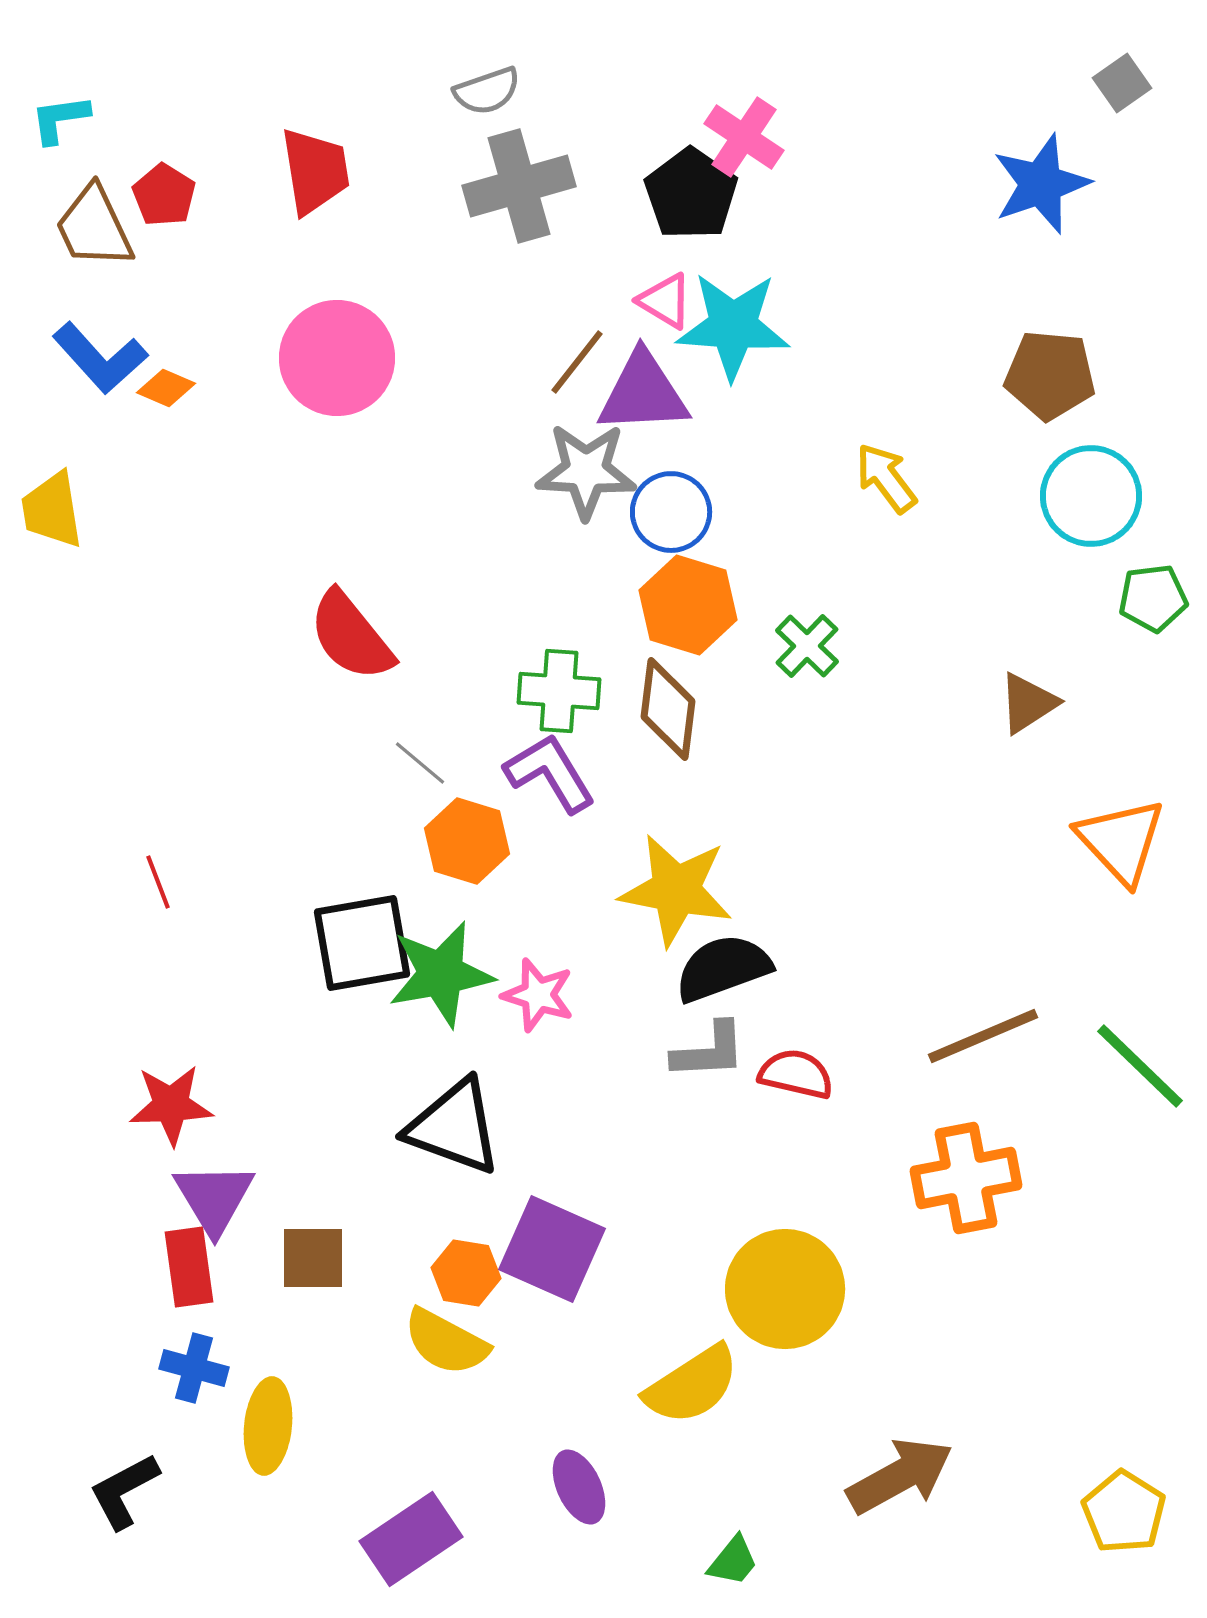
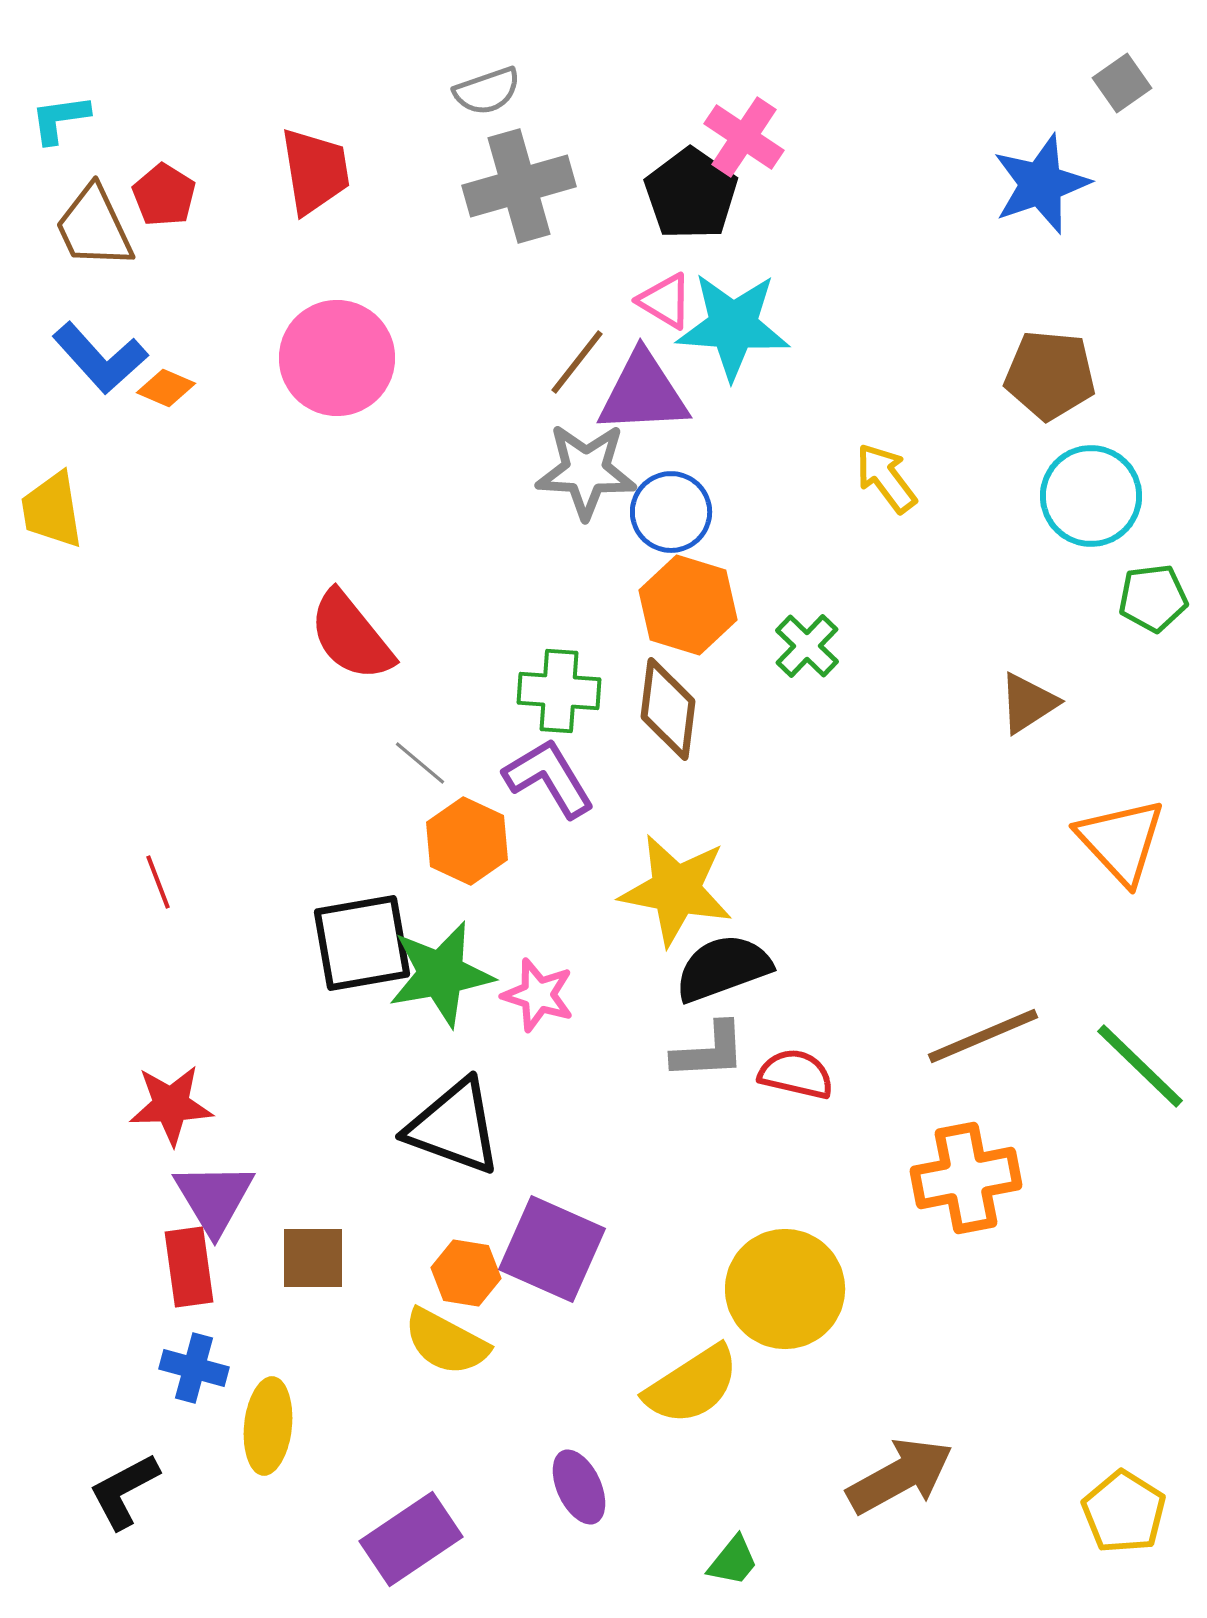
purple L-shape at (550, 773): moved 1 px left, 5 px down
orange hexagon at (467, 841): rotated 8 degrees clockwise
